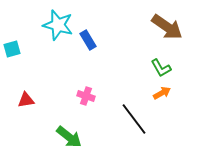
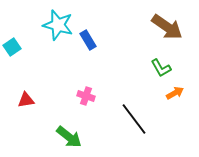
cyan square: moved 2 px up; rotated 18 degrees counterclockwise
orange arrow: moved 13 px right
